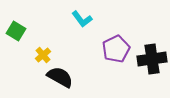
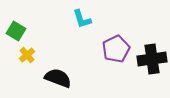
cyan L-shape: rotated 20 degrees clockwise
yellow cross: moved 16 px left
black semicircle: moved 2 px left, 1 px down; rotated 8 degrees counterclockwise
